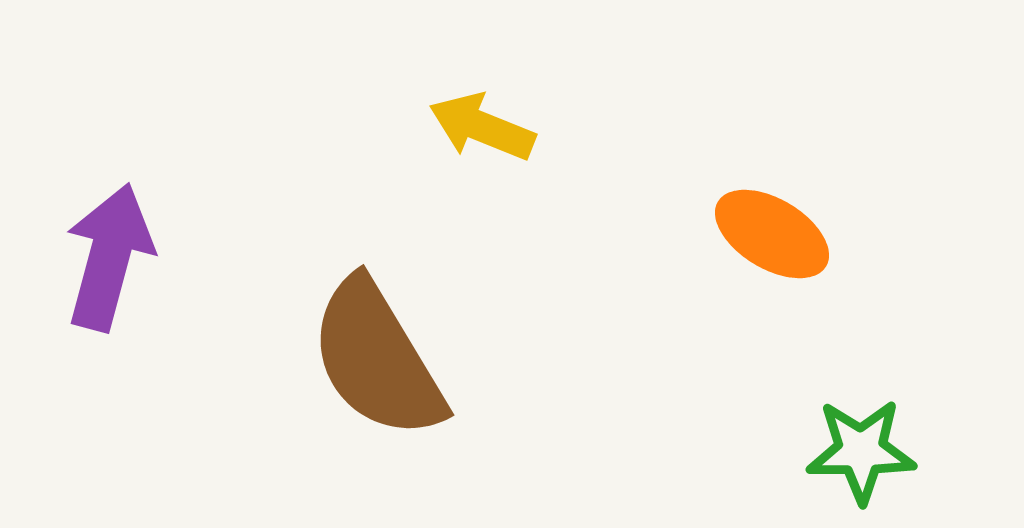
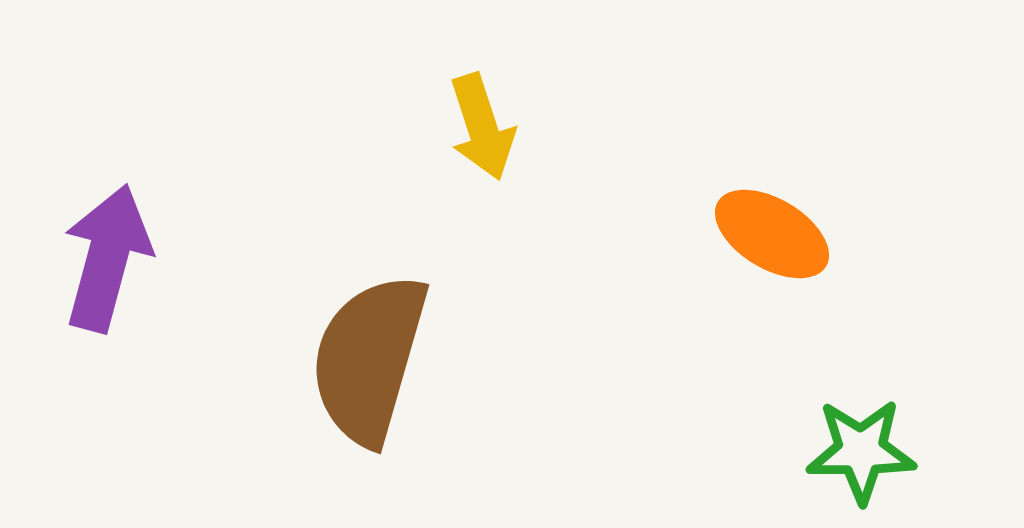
yellow arrow: rotated 130 degrees counterclockwise
purple arrow: moved 2 px left, 1 px down
brown semicircle: moved 8 px left; rotated 47 degrees clockwise
